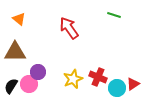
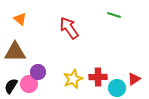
orange triangle: moved 1 px right
red cross: rotated 24 degrees counterclockwise
red triangle: moved 1 px right, 5 px up
